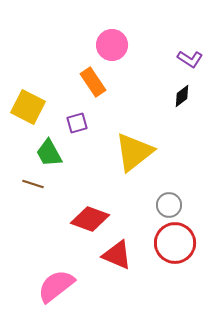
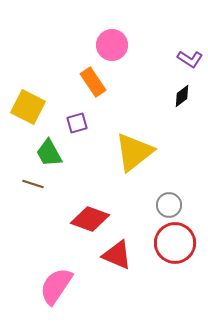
pink semicircle: rotated 18 degrees counterclockwise
